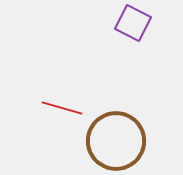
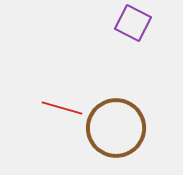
brown circle: moved 13 px up
